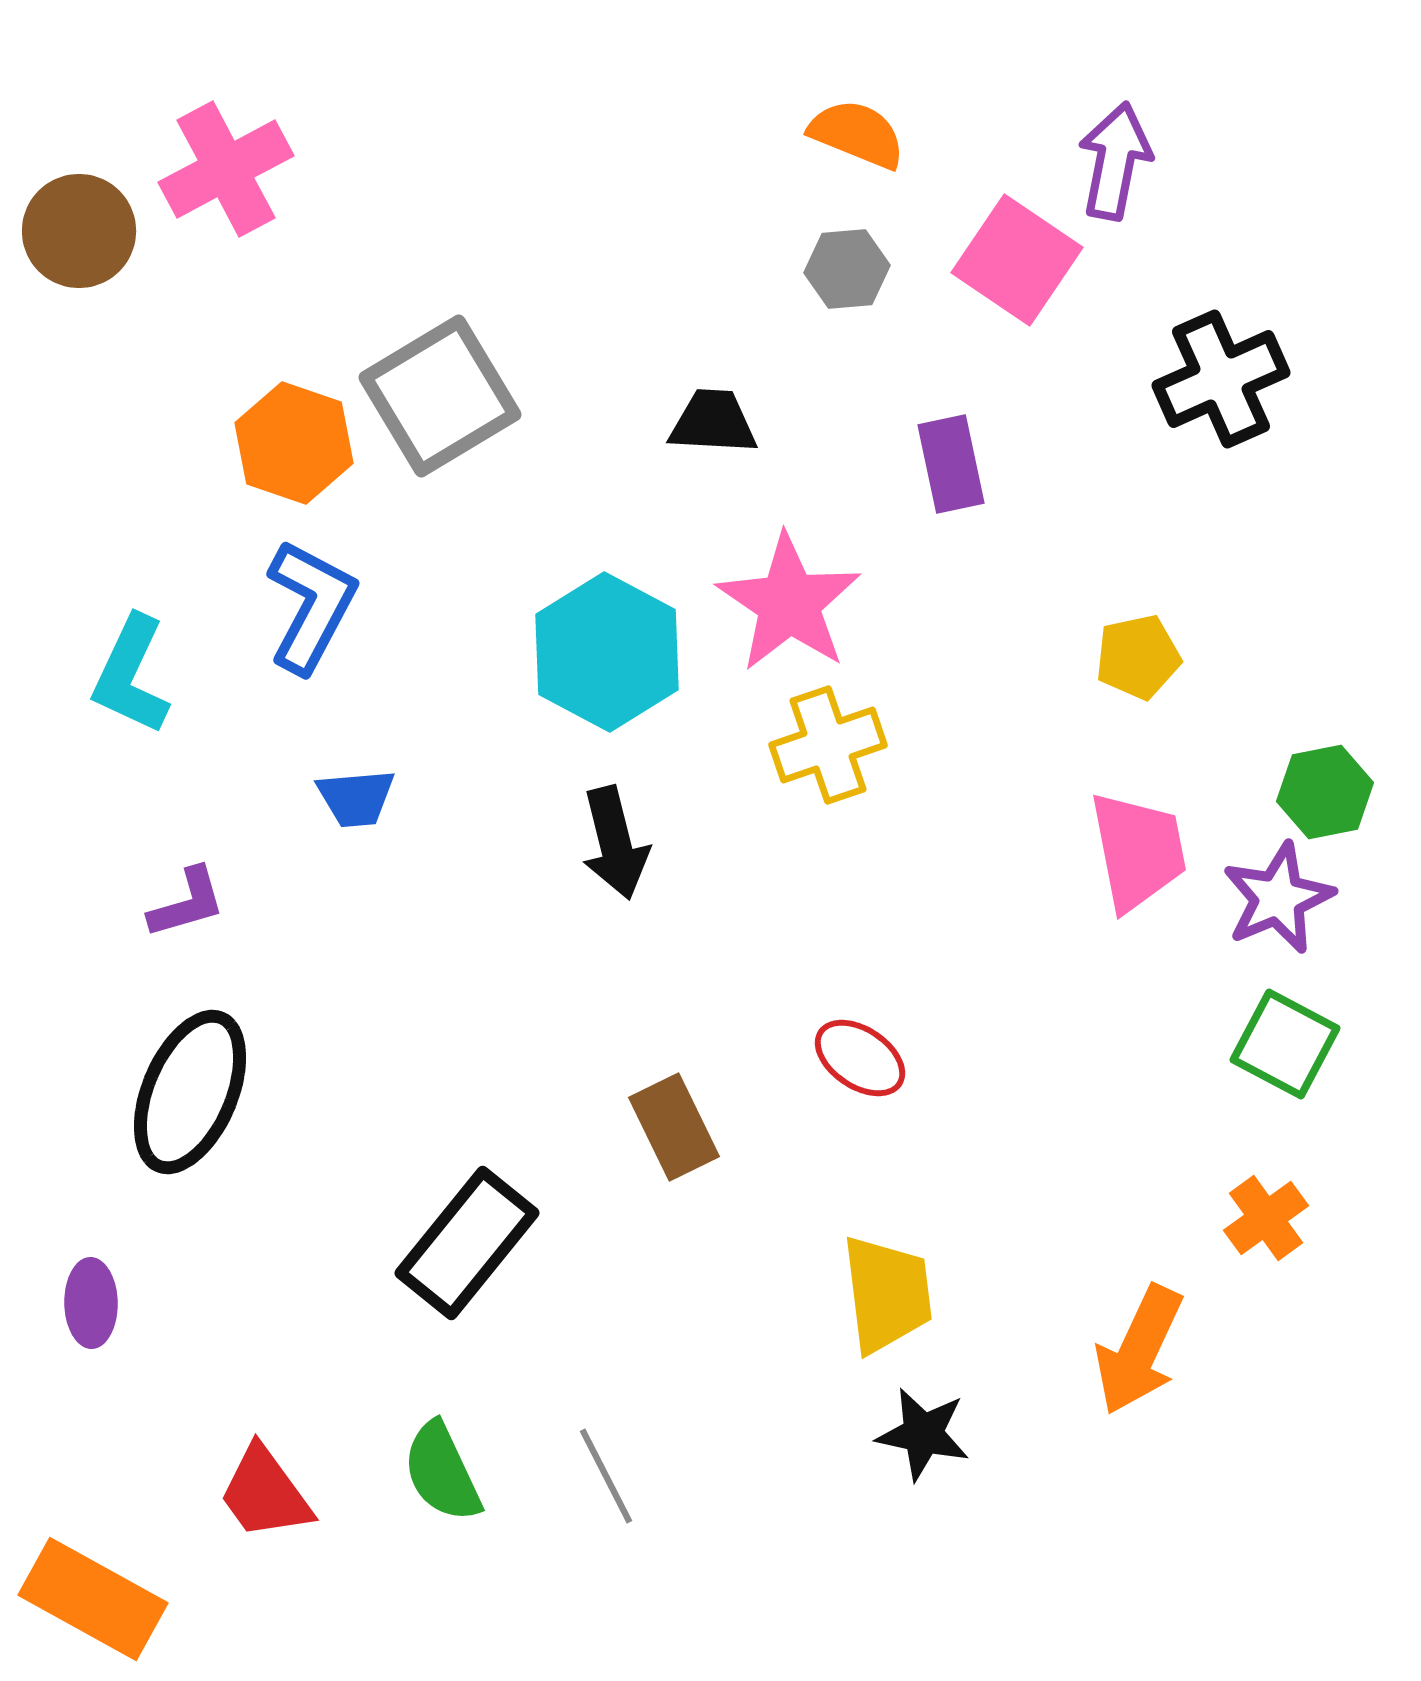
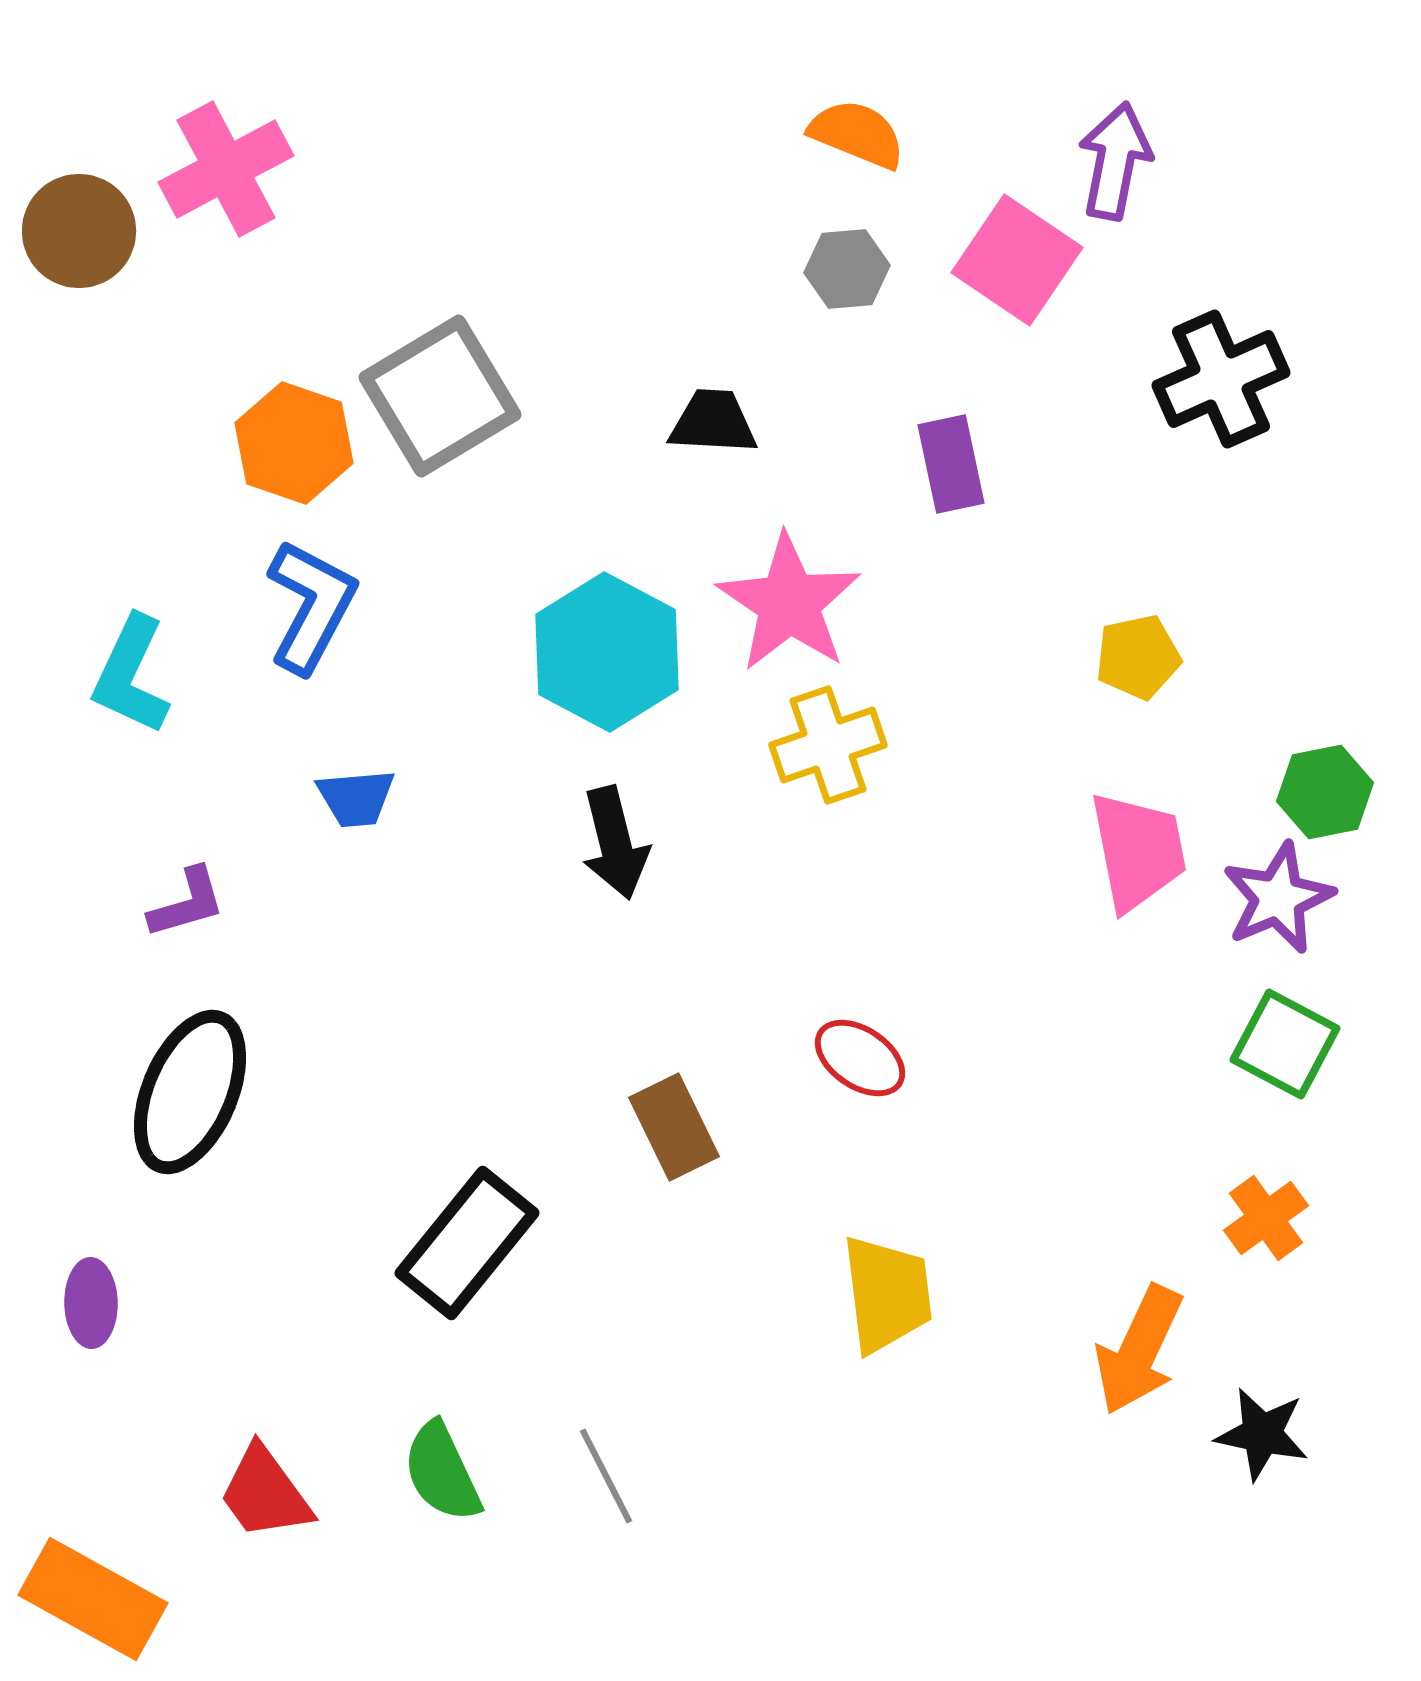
black star: moved 339 px right
